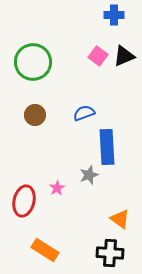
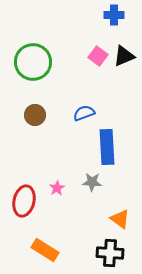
gray star: moved 3 px right, 7 px down; rotated 24 degrees clockwise
